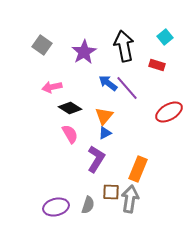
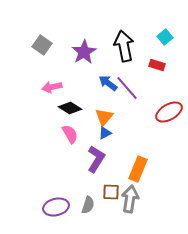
orange triangle: moved 1 px down
